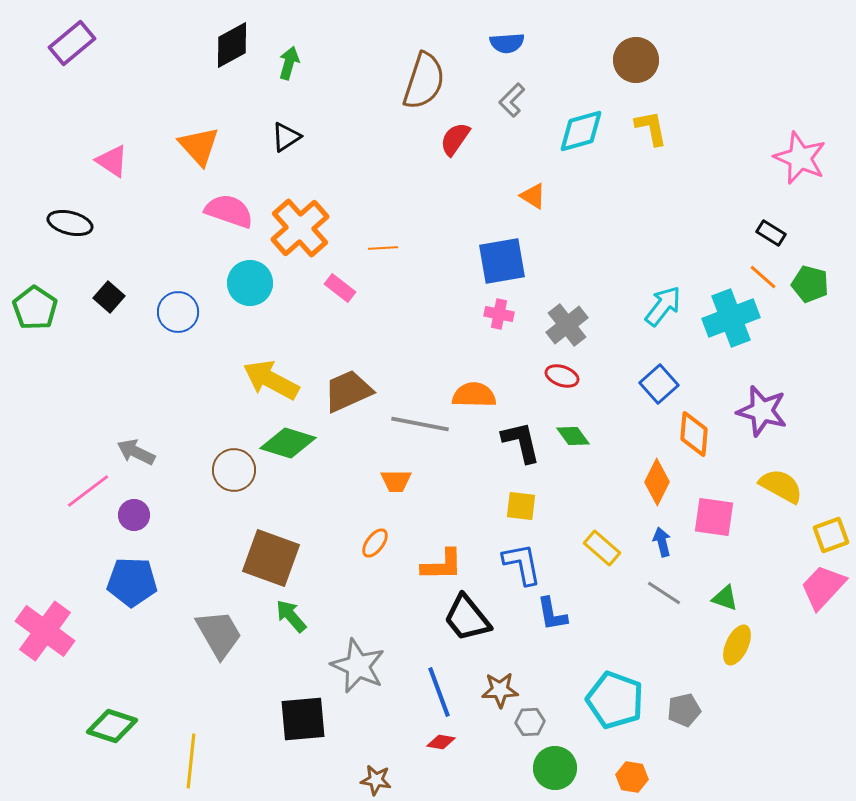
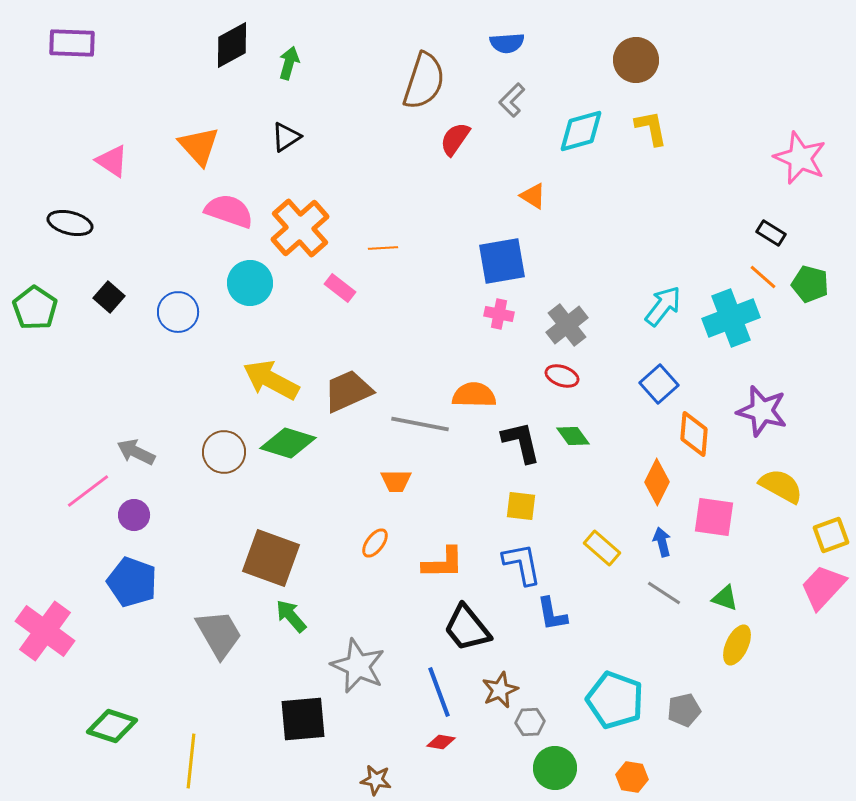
purple rectangle at (72, 43): rotated 42 degrees clockwise
brown circle at (234, 470): moved 10 px left, 18 px up
orange L-shape at (442, 565): moved 1 px right, 2 px up
blue pentagon at (132, 582): rotated 18 degrees clockwise
black trapezoid at (467, 618): moved 10 px down
brown star at (500, 690): rotated 21 degrees counterclockwise
